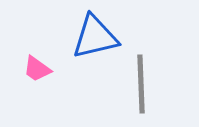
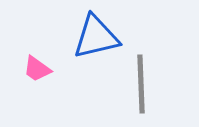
blue triangle: moved 1 px right
